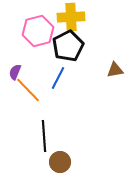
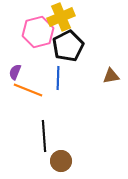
yellow cross: moved 10 px left; rotated 20 degrees counterclockwise
pink hexagon: moved 1 px down
brown triangle: moved 4 px left, 6 px down
blue line: rotated 25 degrees counterclockwise
orange line: rotated 24 degrees counterclockwise
brown circle: moved 1 px right, 1 px up
